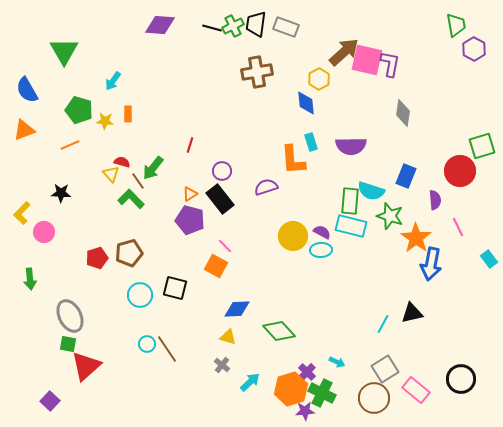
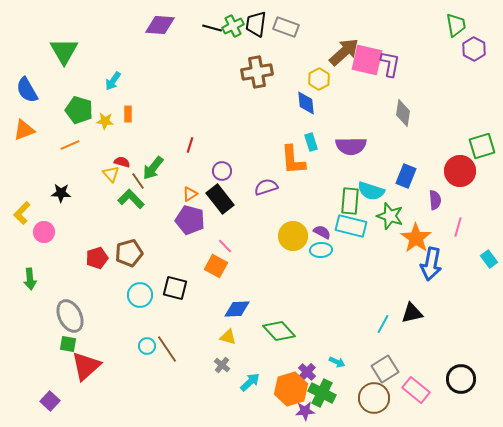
pink line at (458, 227): rotated 42 degrees clockwise
cyan circle at (147, 344): moved 2 px down
